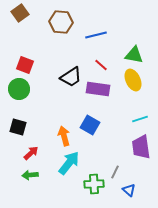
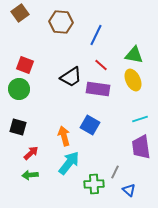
blue line: rotated 50 degrees counterclockwise
